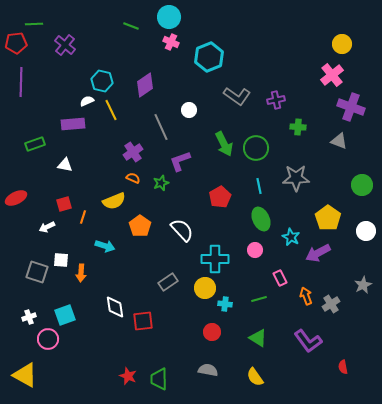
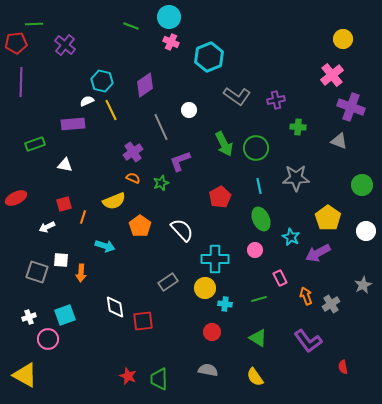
yellow circle at (342, 44): moved 1 px right, 5 px up
